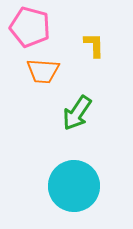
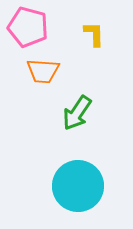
pink pentagon: moved 2 px left
yellow L-shape: moved 11 px up
cyan circle: moved 4 px right
